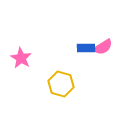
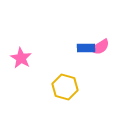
pink semicircle: moved 3 px left
yellow hexagon: moved 4 px right, 3 px down
